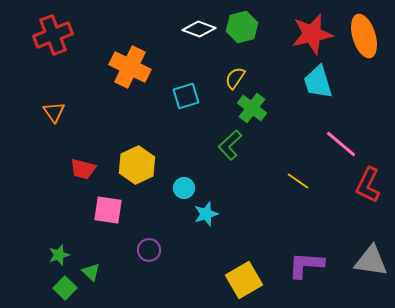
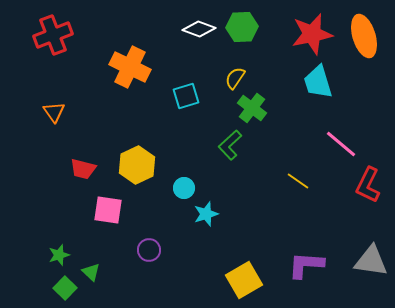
green hexagon: rotated 12 degrees clockwise
